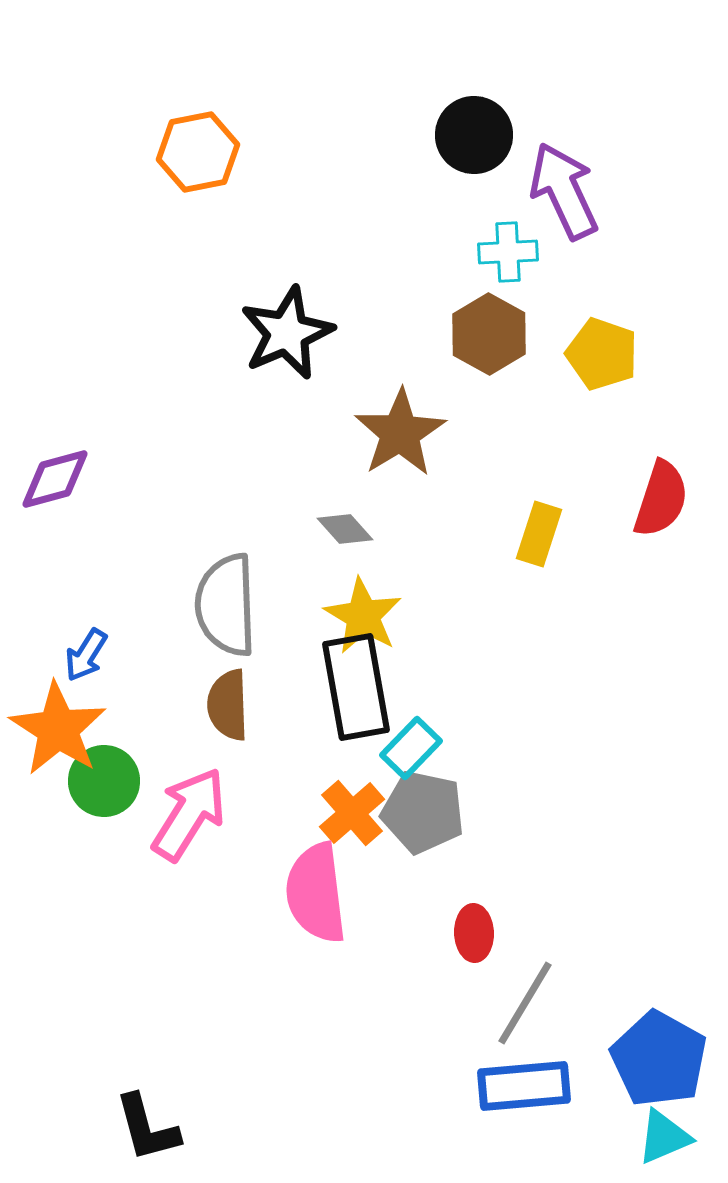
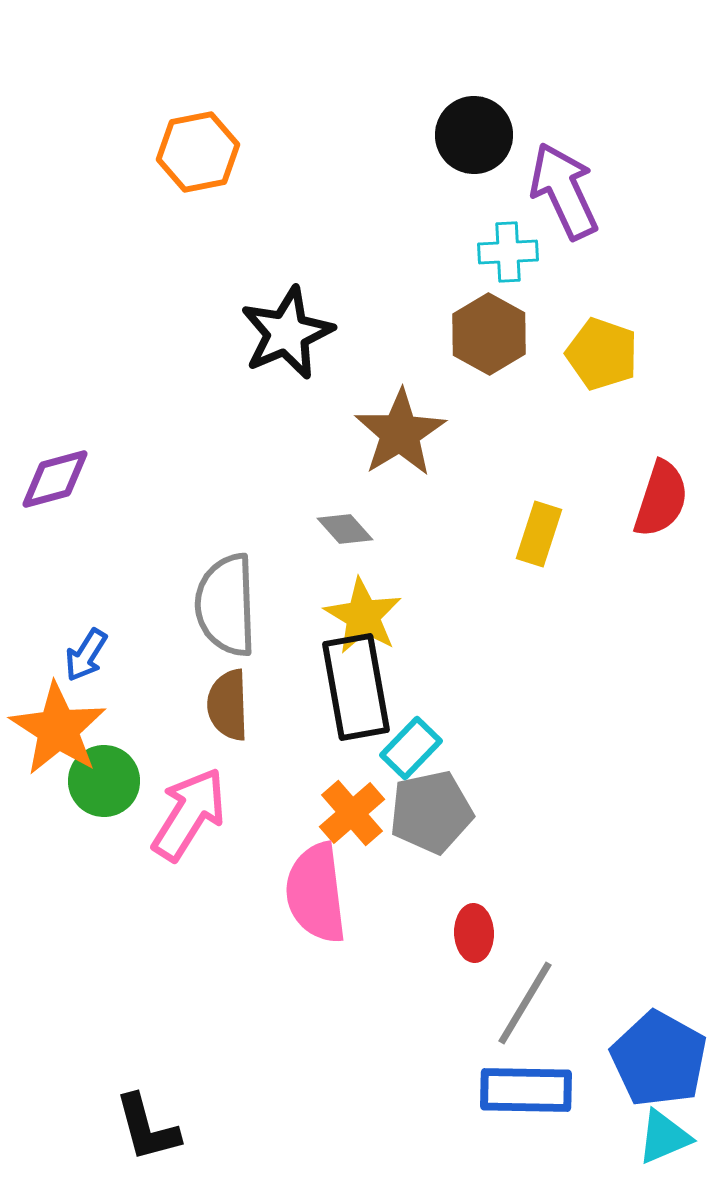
gray pentagon: moved 8 px right; rotated 24 degrees counterclockwise
blue rectangle: moved 2 px right, 4 px down; rotated 6 degrees clockwise
